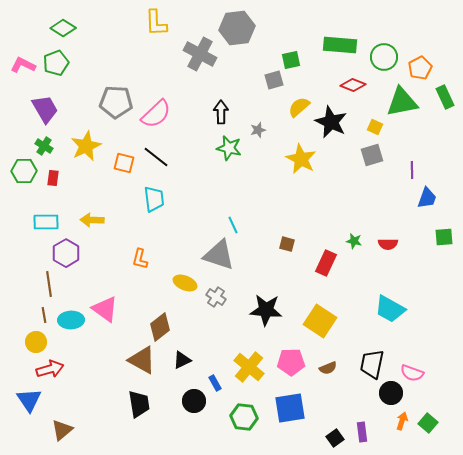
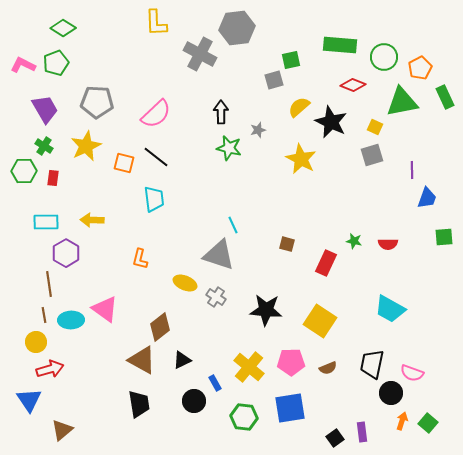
gray pentagon at (116, 102): moved 19 px left
